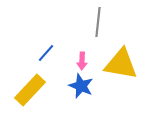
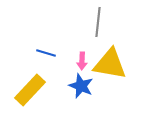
blue line: rotated 66 degrees clockwise
yellow triangle: moved 11 px left
